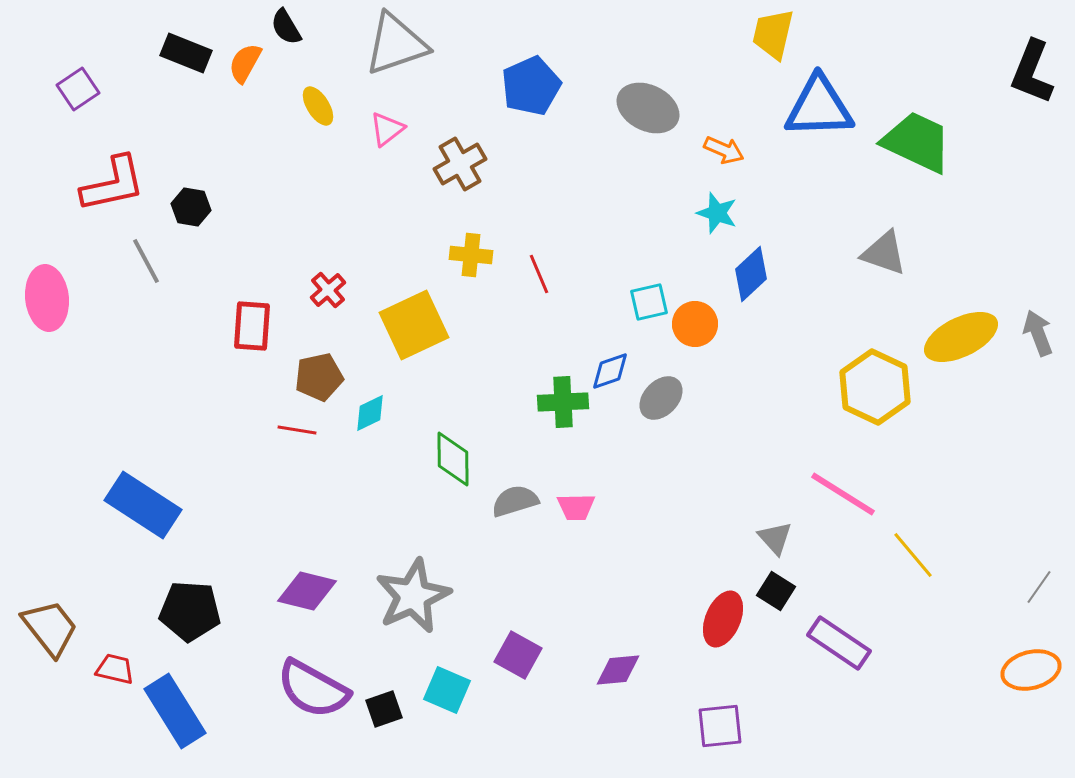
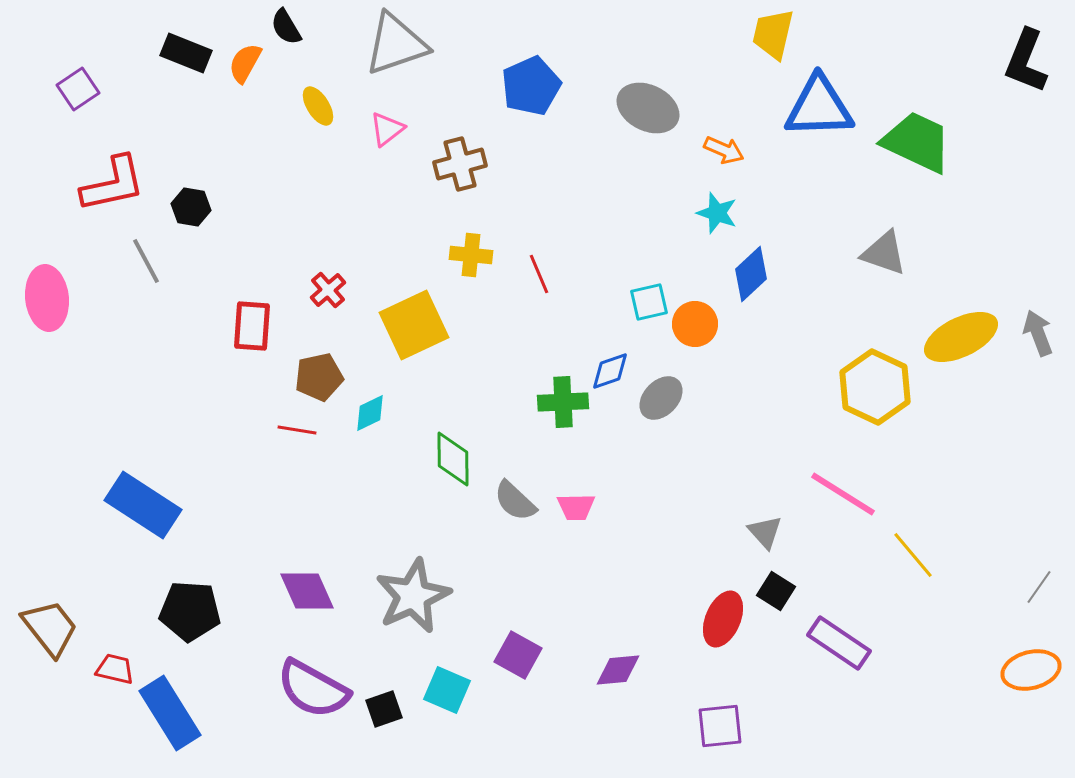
black L-shape at (1032, 72): moved 6 px left, 11 px up
brown cross at (460, 164): rotated 15 degrees clockwise
gray semicircle at (515, 501): rotated 120 degrees counterclockwise
gray triangle at (775, 538): moved 10 px left, 6 px up
purple diamond at (307, 591): rotated 52 degrees clockwise
blue rectangle at (175, 711): moved 5 px left, 2 px down
